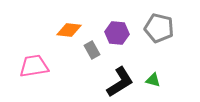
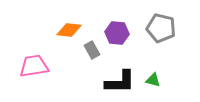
gray pentagon: moved 2 px right
black L-shape: rotated 32 degrees clockwise
